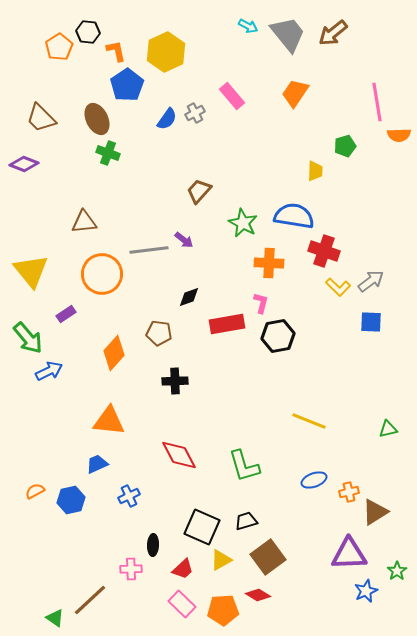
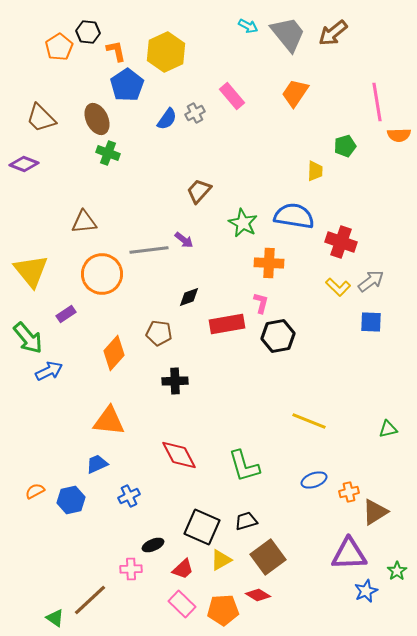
red cross at (324, 251): moved 17 px right, 9 px up
black ellipse at (153, 545): rotated 65 degrees clockwise
